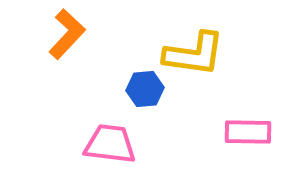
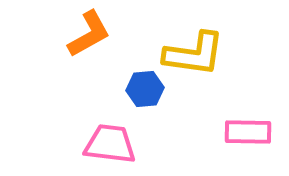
orange L-shape: moved 22 px right; rotated 18 degrees clockwise
